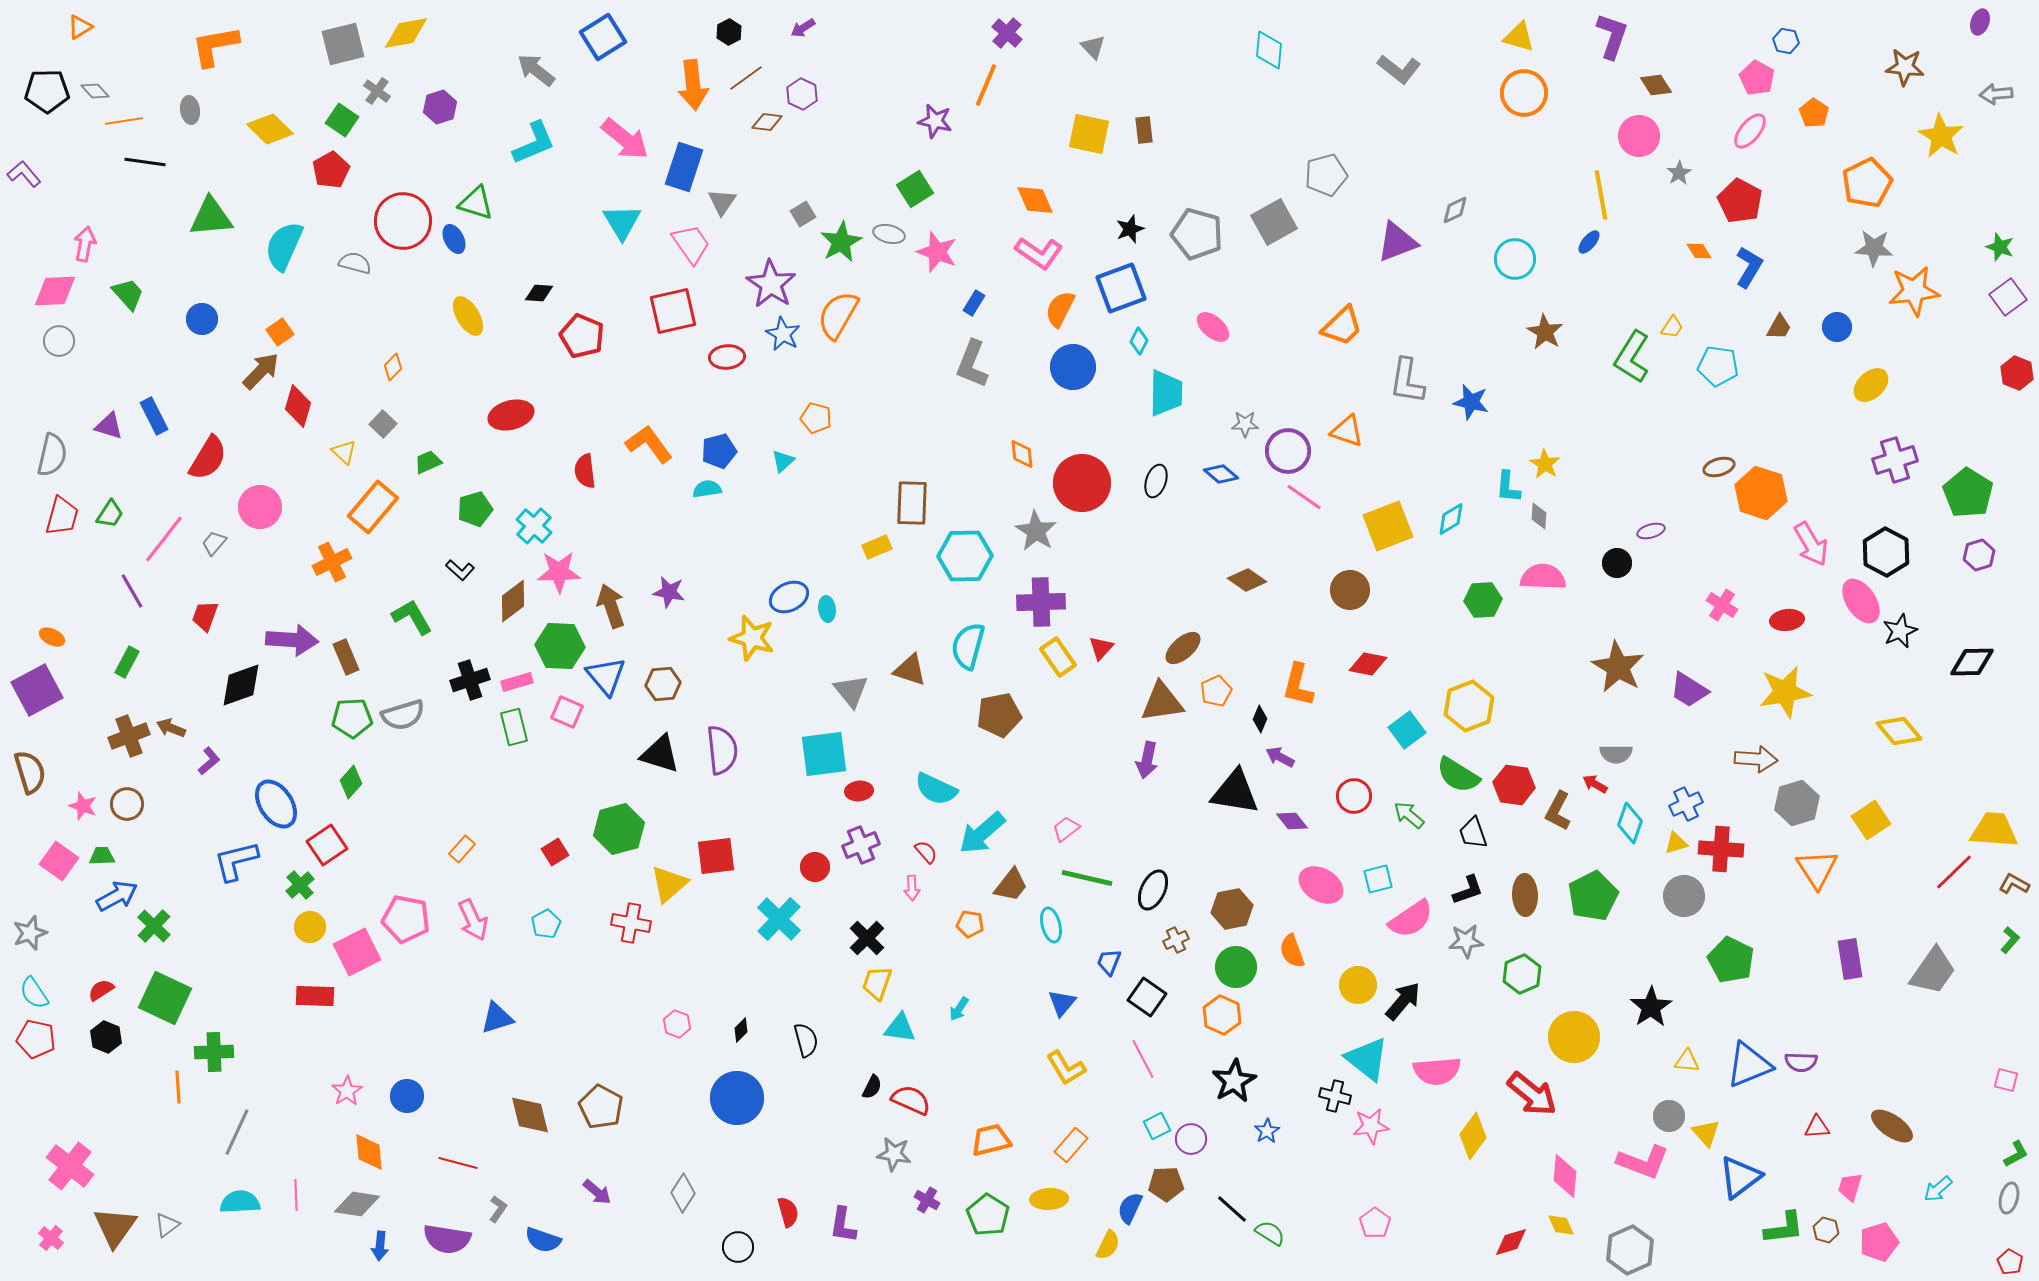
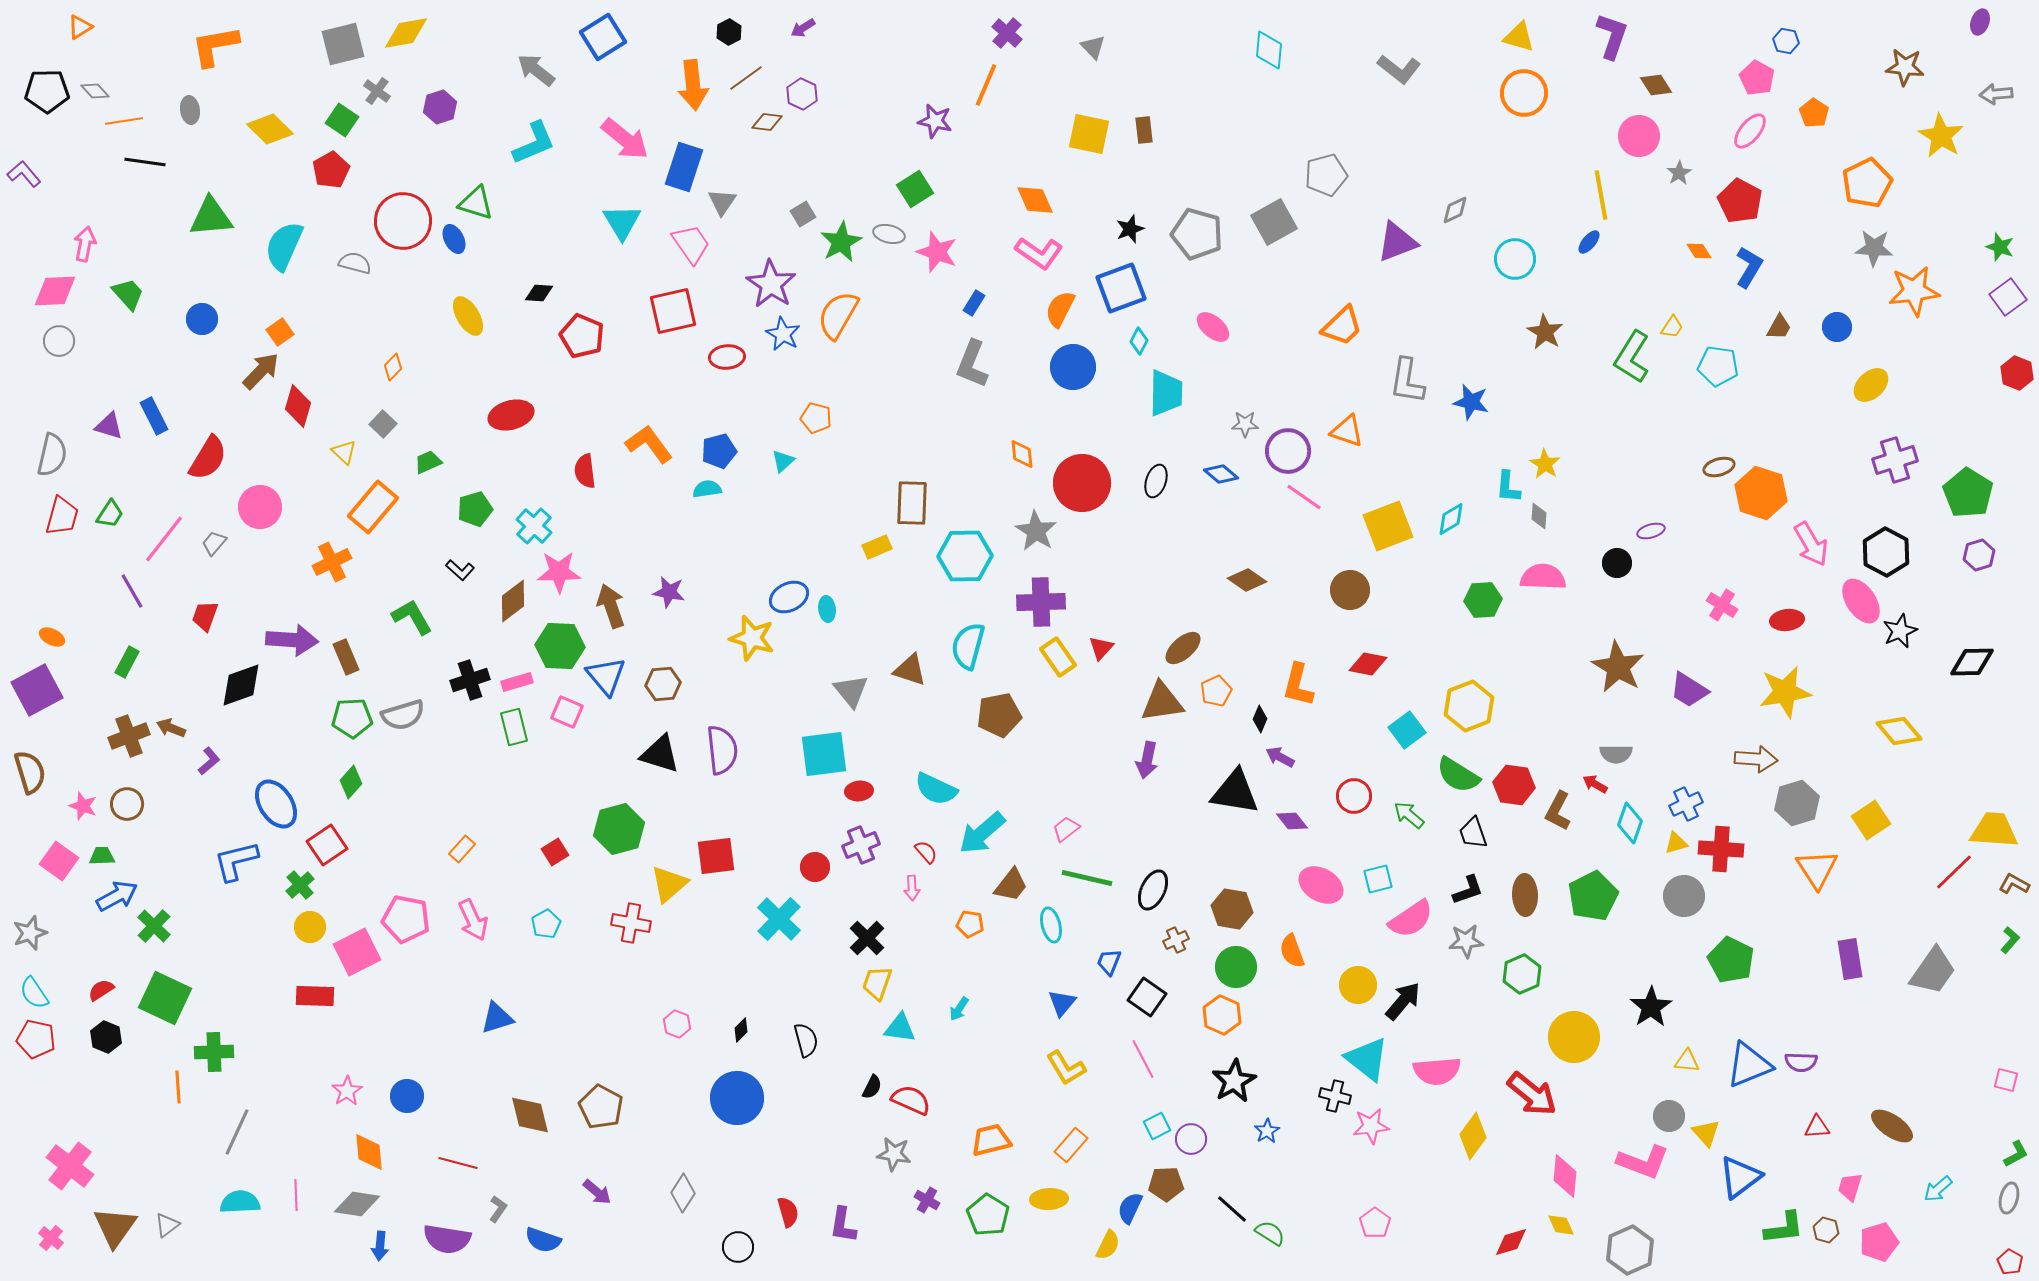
brown hexagon at (1232, 909): rotated 21 degrees clockwise
